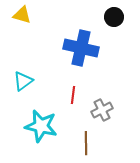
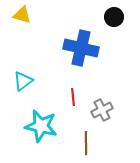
red line: moved 2 px down; rotated 12 degrees counterclockwise
